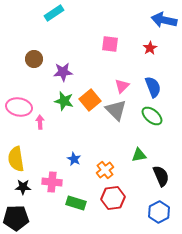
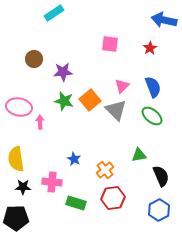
blue hexagon: moved 2 px up
